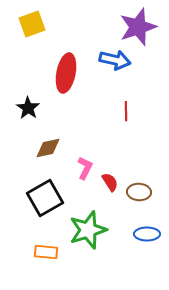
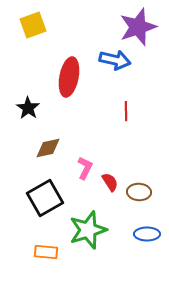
yellow square: moved 1 px right, 1 px down
red ellipse: moved 3 px right, 4 px down
